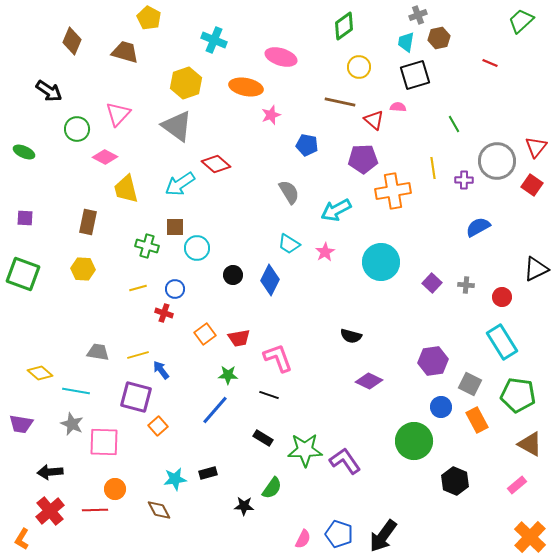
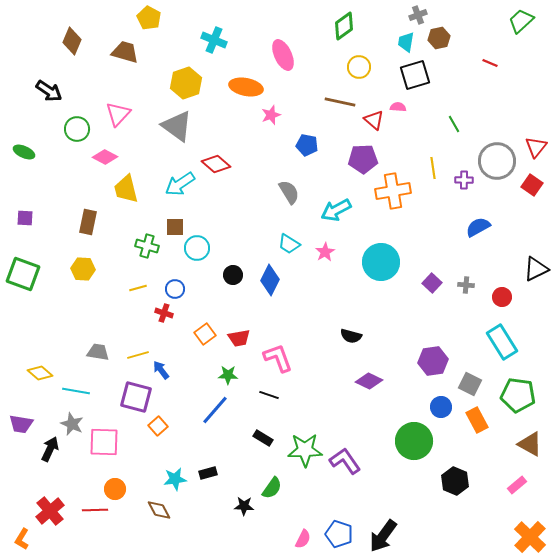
pink ellipse at (281, 57): moved 2 px right, 2 px up; rotated 48 degrees clockwise
black arrow at (50, 472): moved 23 px up; rotated 120 degrees clockwise
